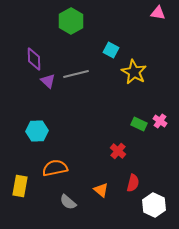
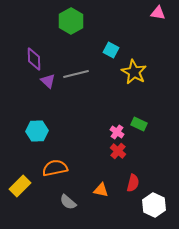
pink cross: moved 43 px left, 11 px down
yellow rectangle: rotated 35 degrees clockwise
orange triangle: rotated 28 degrees counterclockwise
